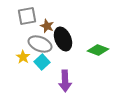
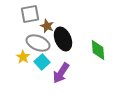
gray square: moved 3 px right, 2 px up
gray ellipse: moved 2 px left, 1 px up
green diamond: rotated 65 degrees clockwise
purple arrow: moved 4 px left, 8 px up; rotated 35 degrees clockwise
